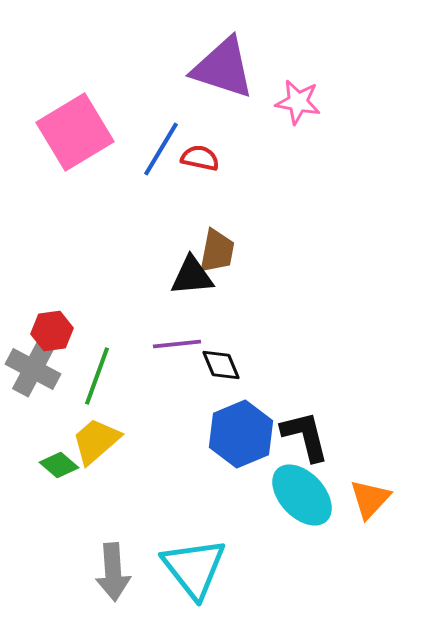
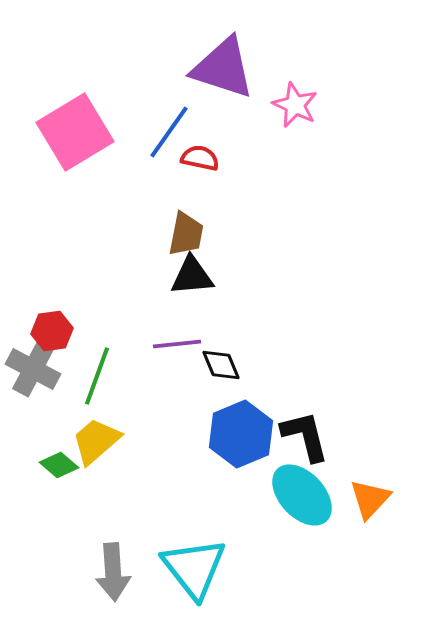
pink star: moved 3 px left, 3 px down; rotated 15 degrees clockwise
blue line: moved 8 px right, 17 px up; rotated 4 degrees clockwise
brown trapezoid: moved 31 px left, 17 px up
